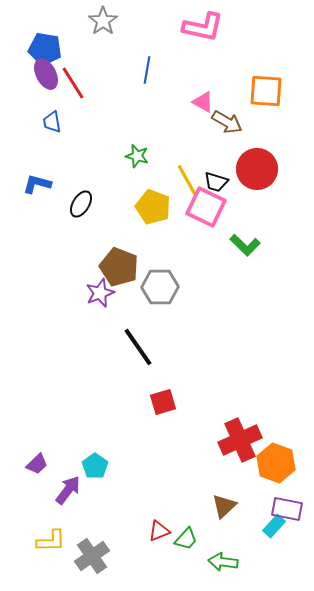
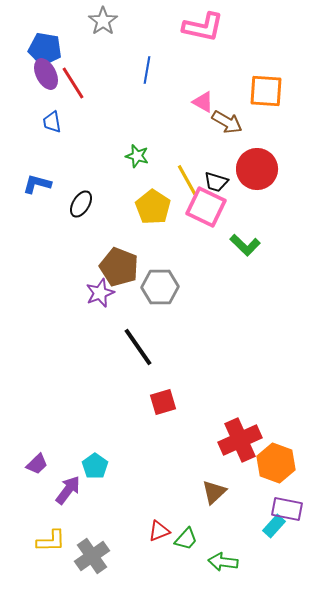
yellow pentagon: rotated 12 degrees clockwise
brown triangle: moved 10 px left, 14 px up
